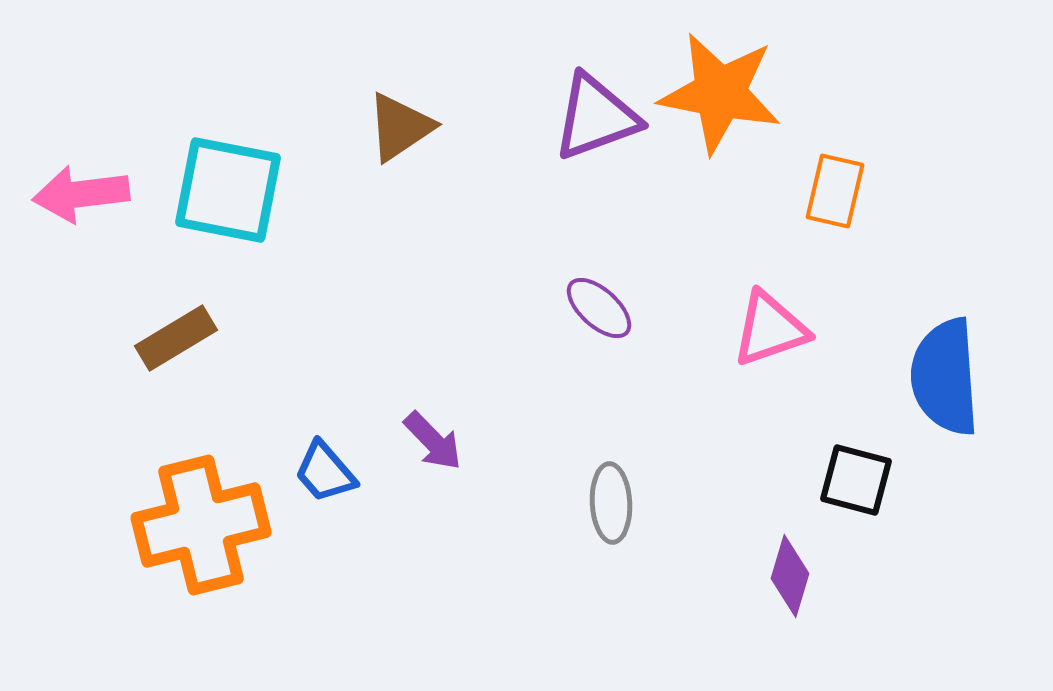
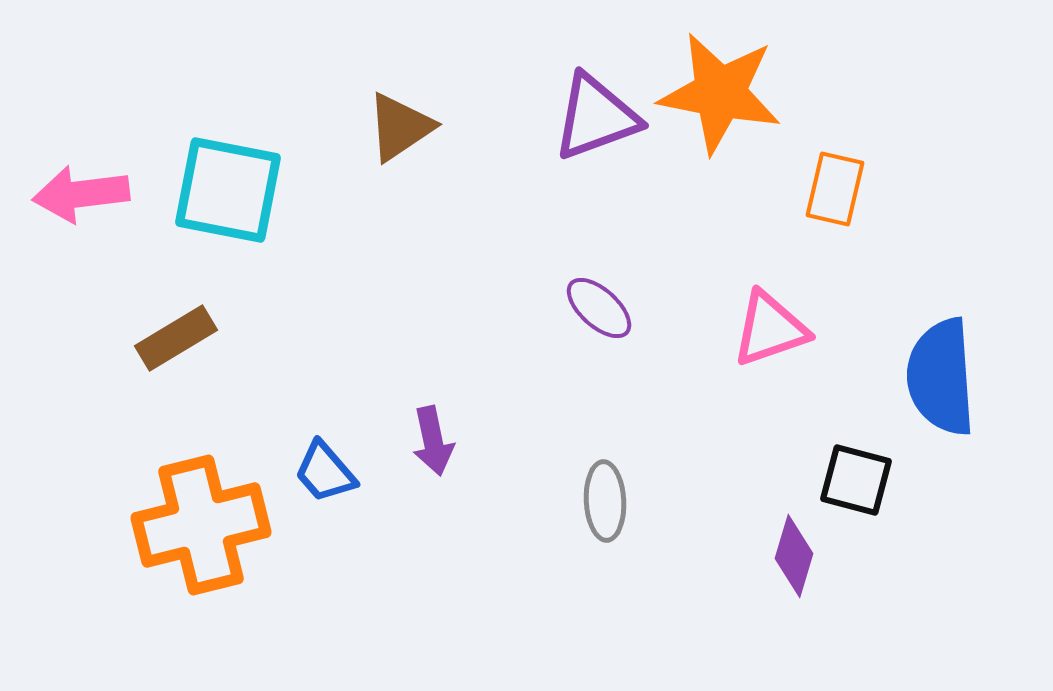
orange rectangle: moved 2 px up
blue semicircle: moved 4 px left
purple arrow: rotated 32 degrees clockwise
gray ellipse: moved 6 px left, 2 px up
purple diamond: moved 4 px right, 20 px up
